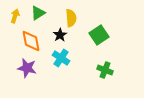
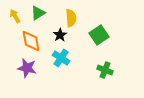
yellow arrow: rotated 48 degrees counterclockwise
